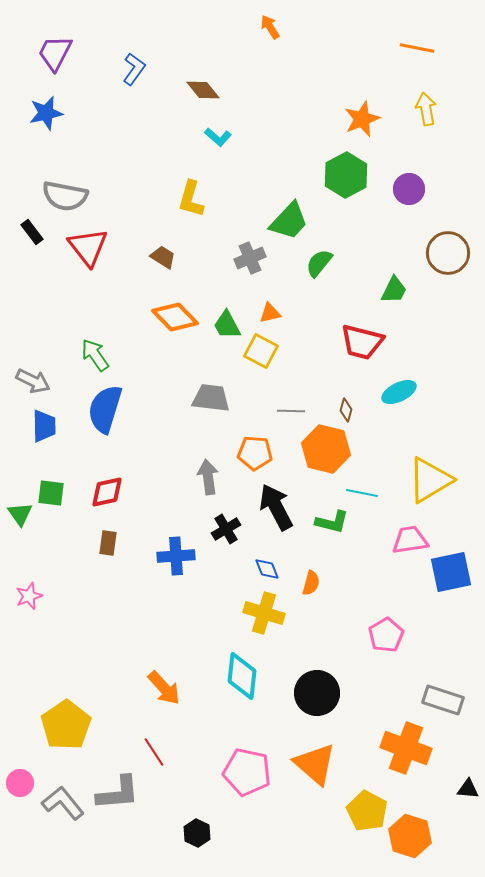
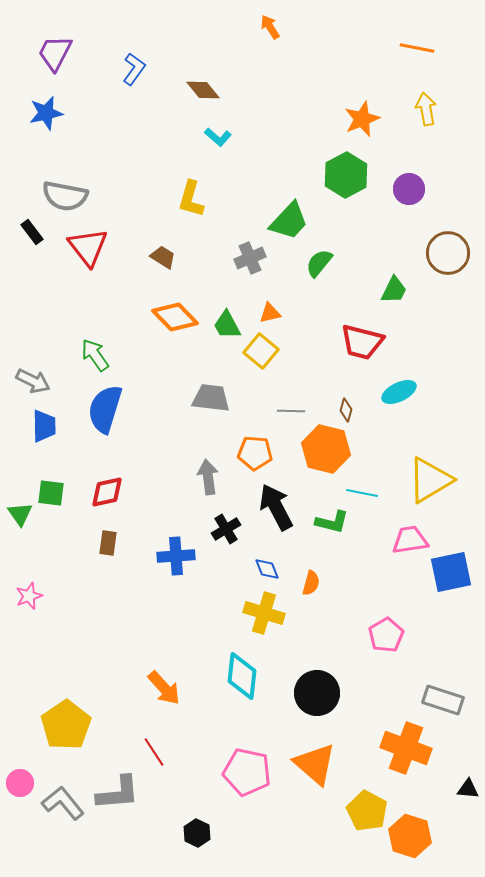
yellow square at (261, 351): rotated 12 degrees clockwise
